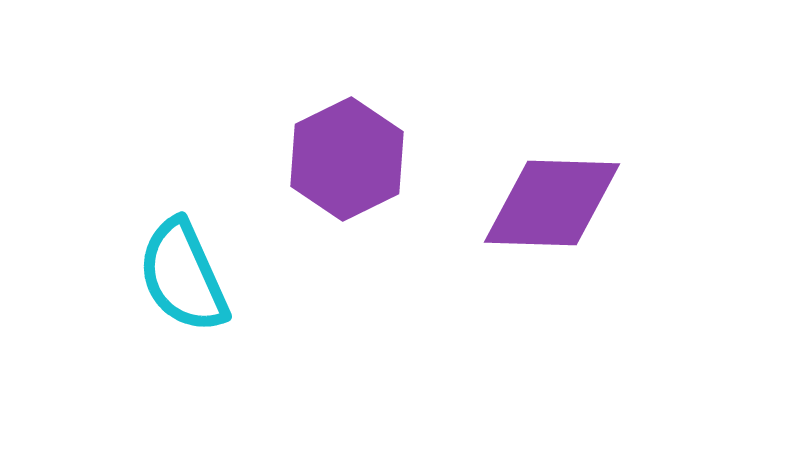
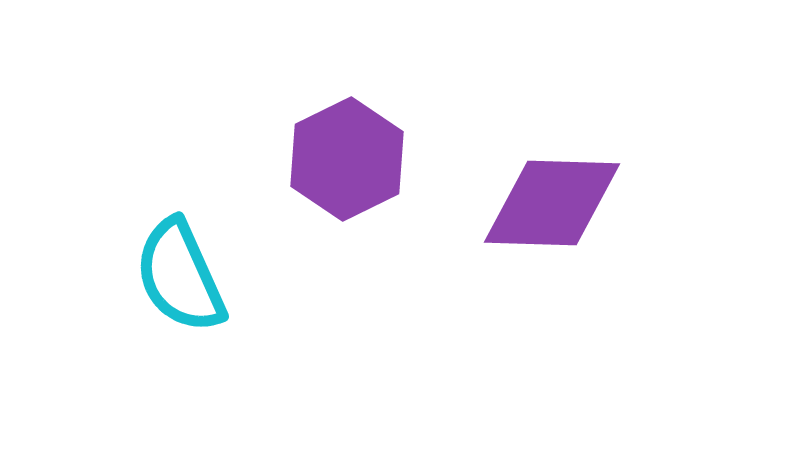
cyan semicircle: moved 3 px left
